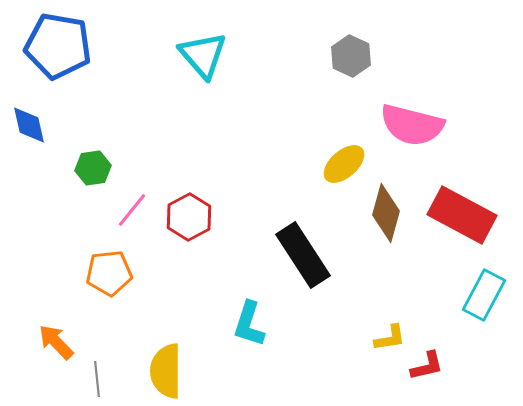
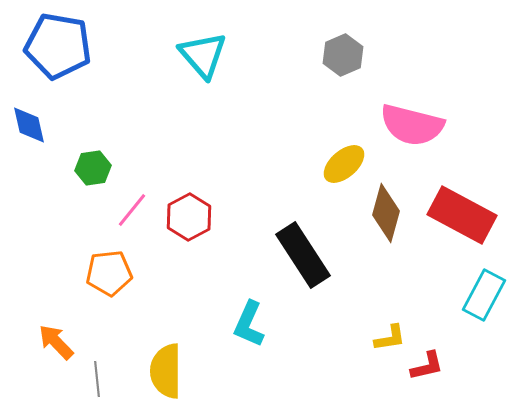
gray hexagon: moved 8 px left, 1 px up; rotated 12 degrees clockwise
cyan L-shape: rotated 6 degrees clockwise
